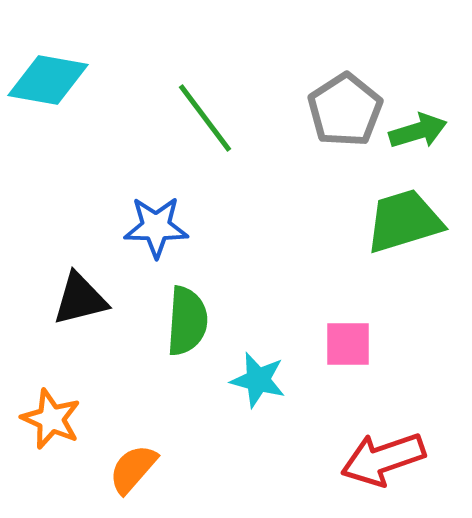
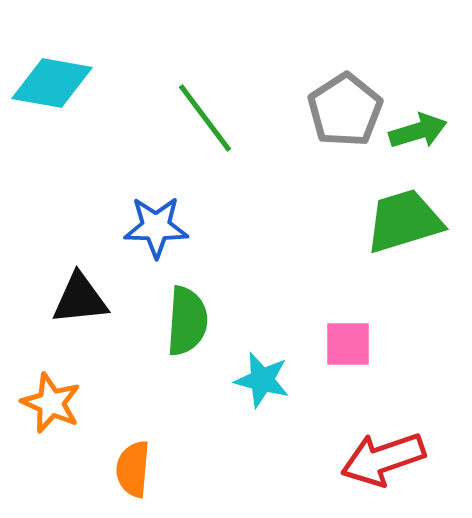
cyan diamond: moved 4 px right, 3 px down
black triangle: rotated 8 degrees clockwise
cyan star: moved 4 px right
orange star: moved 16 px up
orange semicircle: rotated 36 degrees counterclockwise
